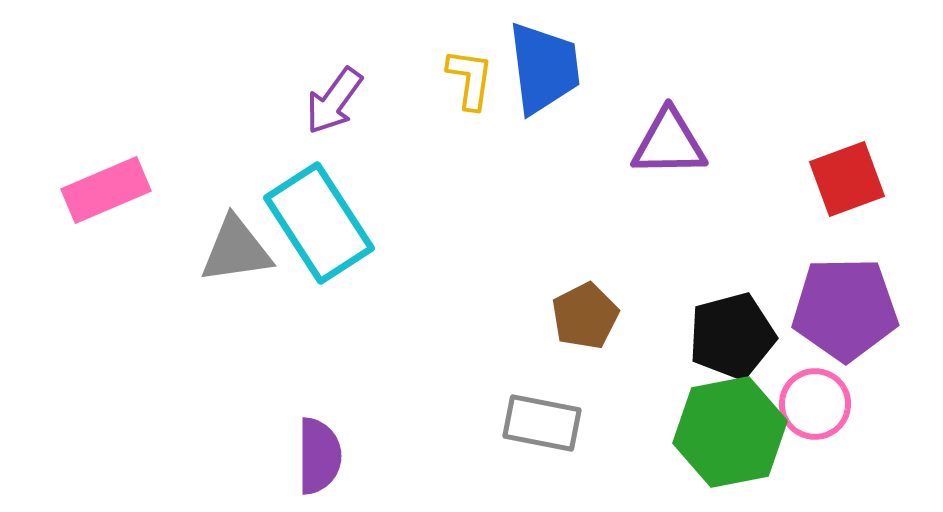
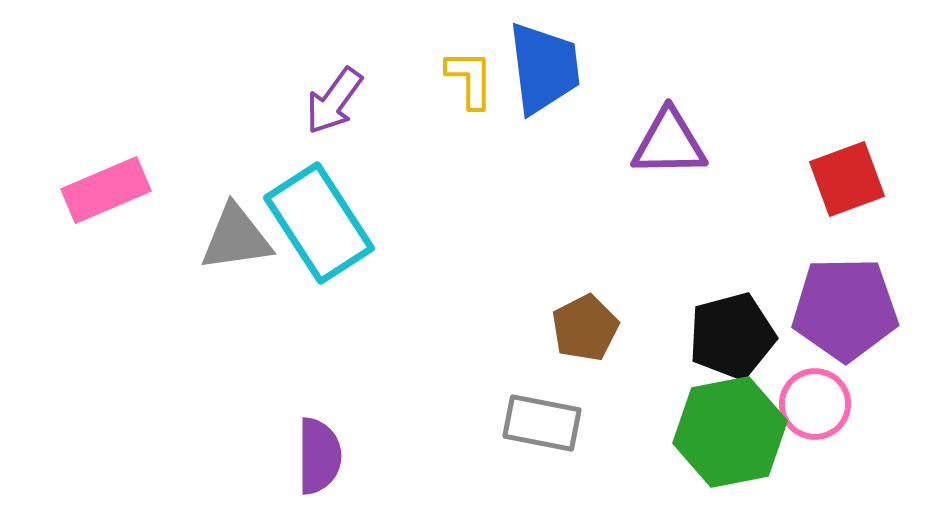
yellow L-shape: rotated 8 degrees counterclockwise
gray triangle: moved 12 px up
brown pentagon: moved 12 px down
